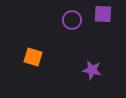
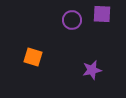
purple square: moved 1 px left
purple star: rotated 24 degrees counterclockwise
